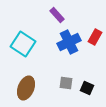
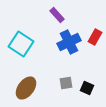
cyan square: moved 2 px left
gray square: rotated 16 degrees counterclockwise
brown ellipse: rotated 15 degrees clockwise
